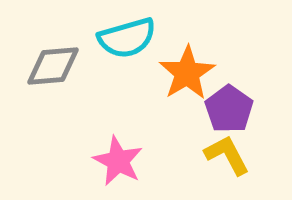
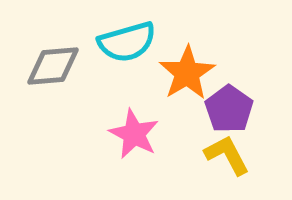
cyan semicircle: moved 4 px down
pink star: moved 16 px right, 27 px up
